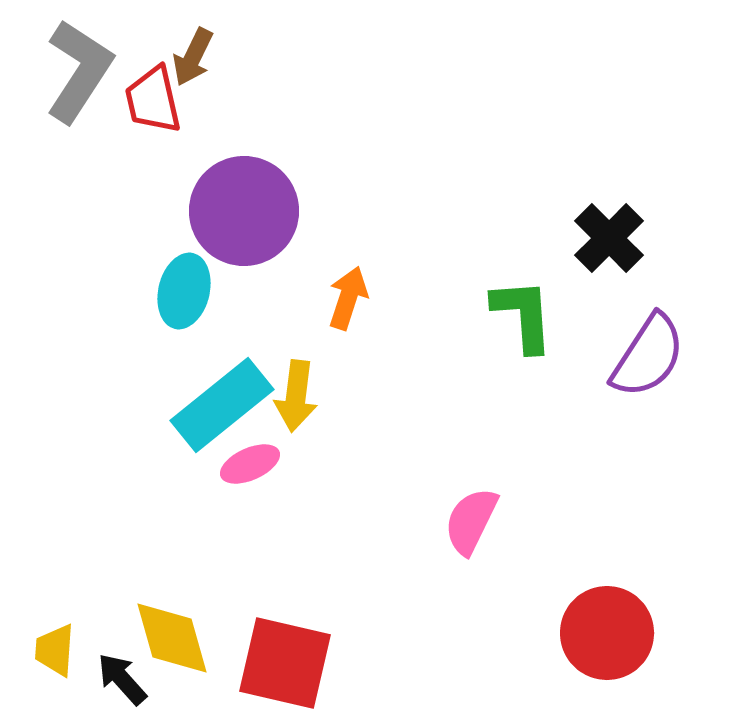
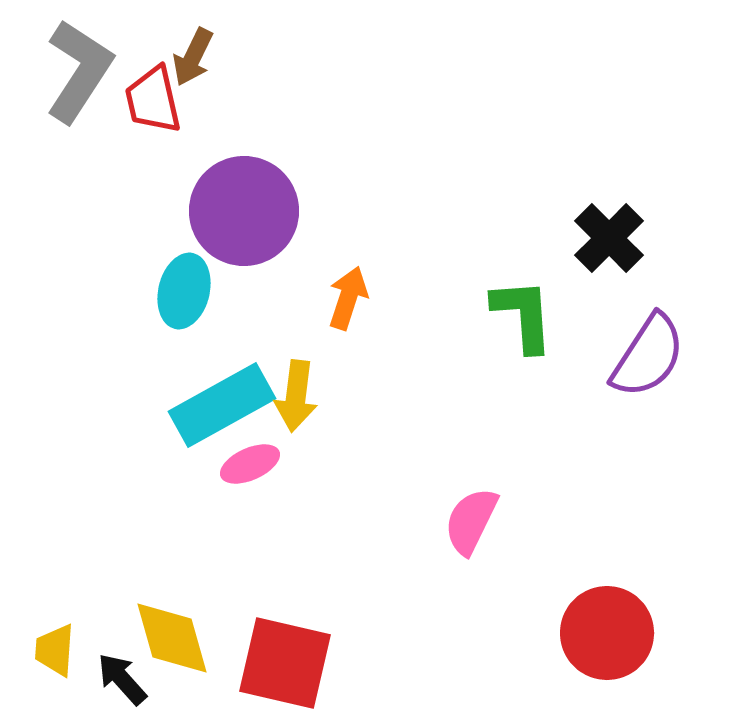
cyan rectangle: rotated 10 degrees clockwise
